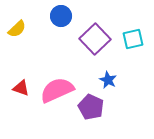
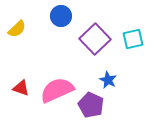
purple pentagon: moved 2 px up
